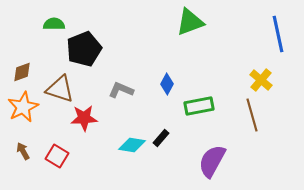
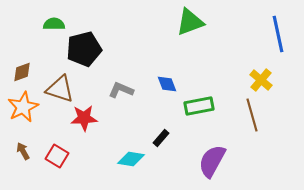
black pentagon: rotated 8 degrees clockwise
blue diamond: rotated 50 degrees counterclockwise
cyan diamond: moved 1 px left, 14 px down
